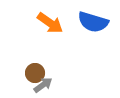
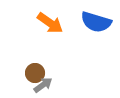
blue semicircle: moved 3 px right
